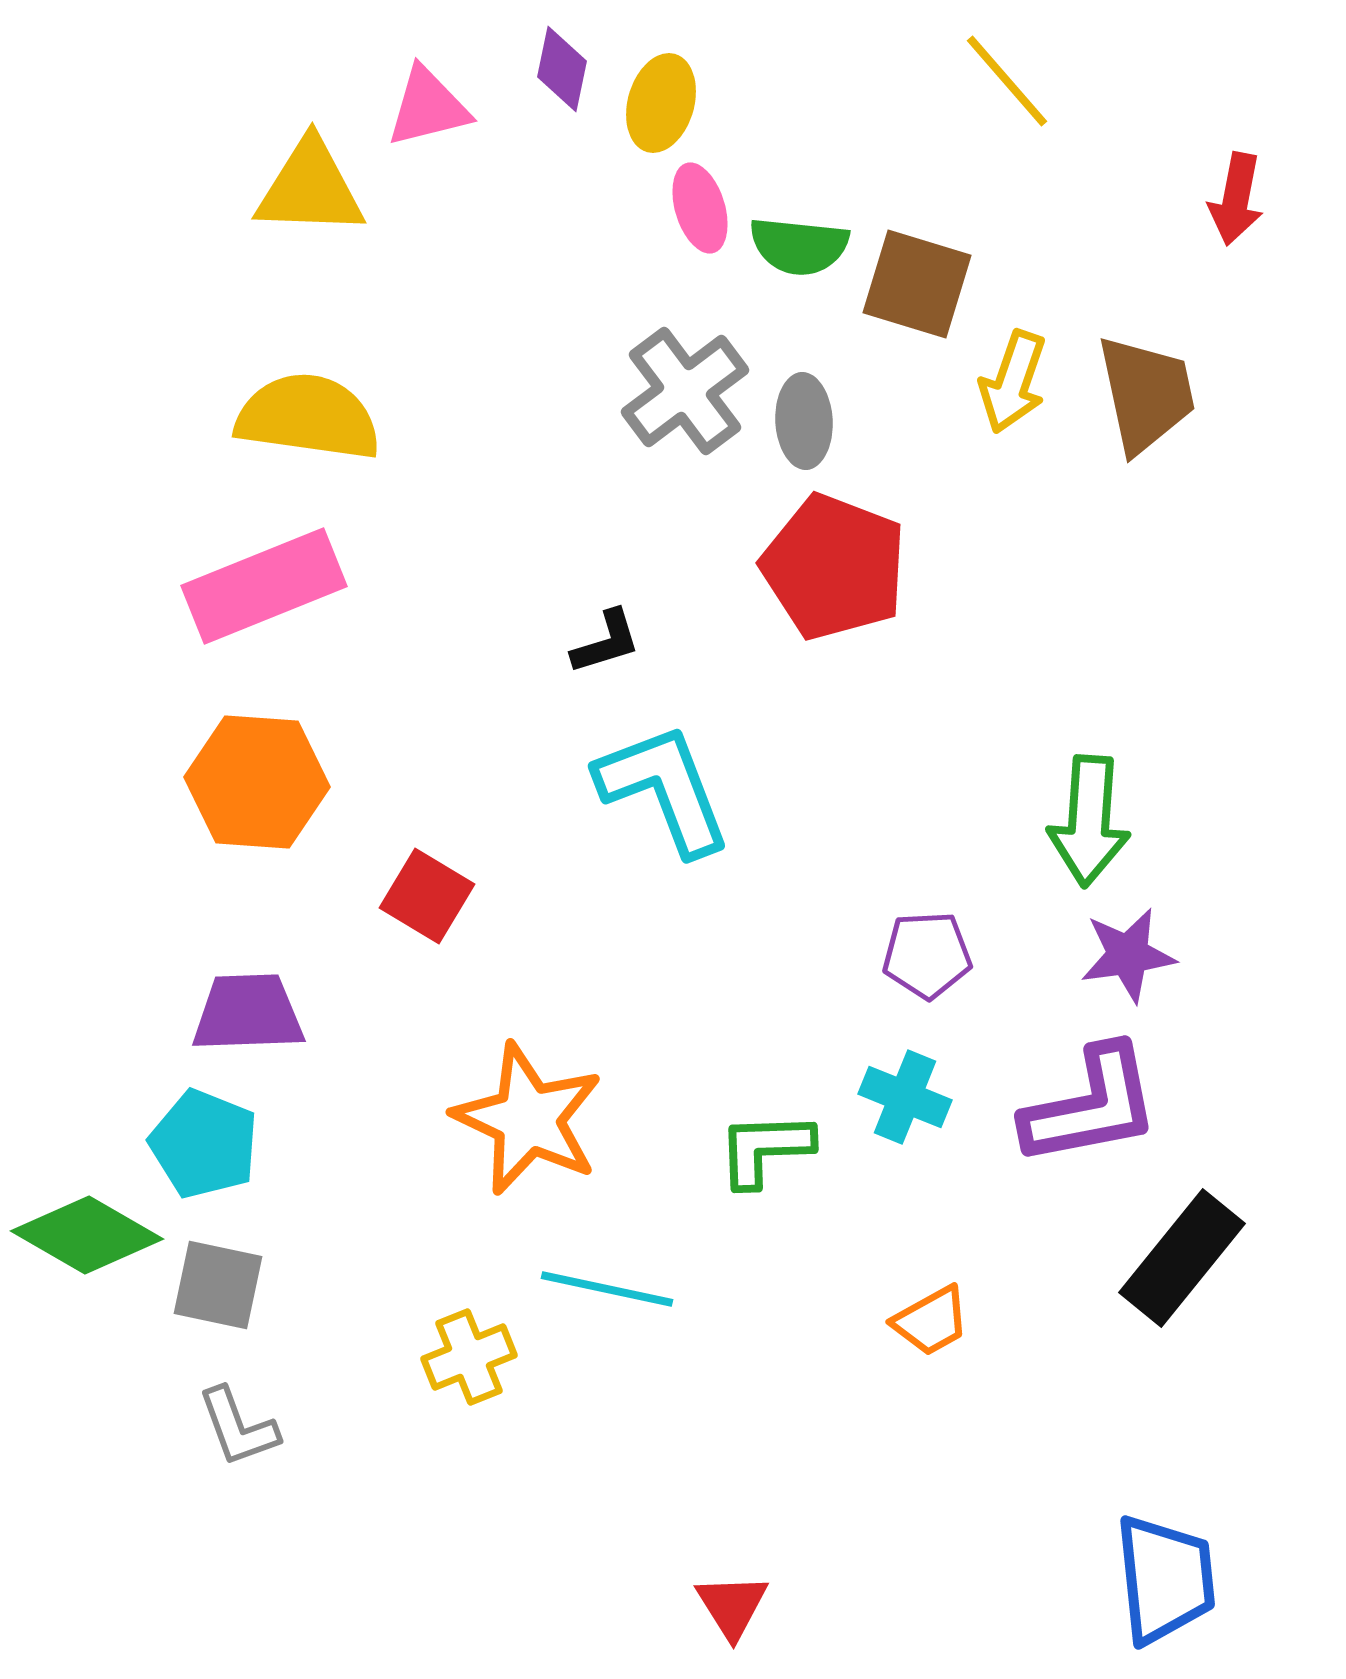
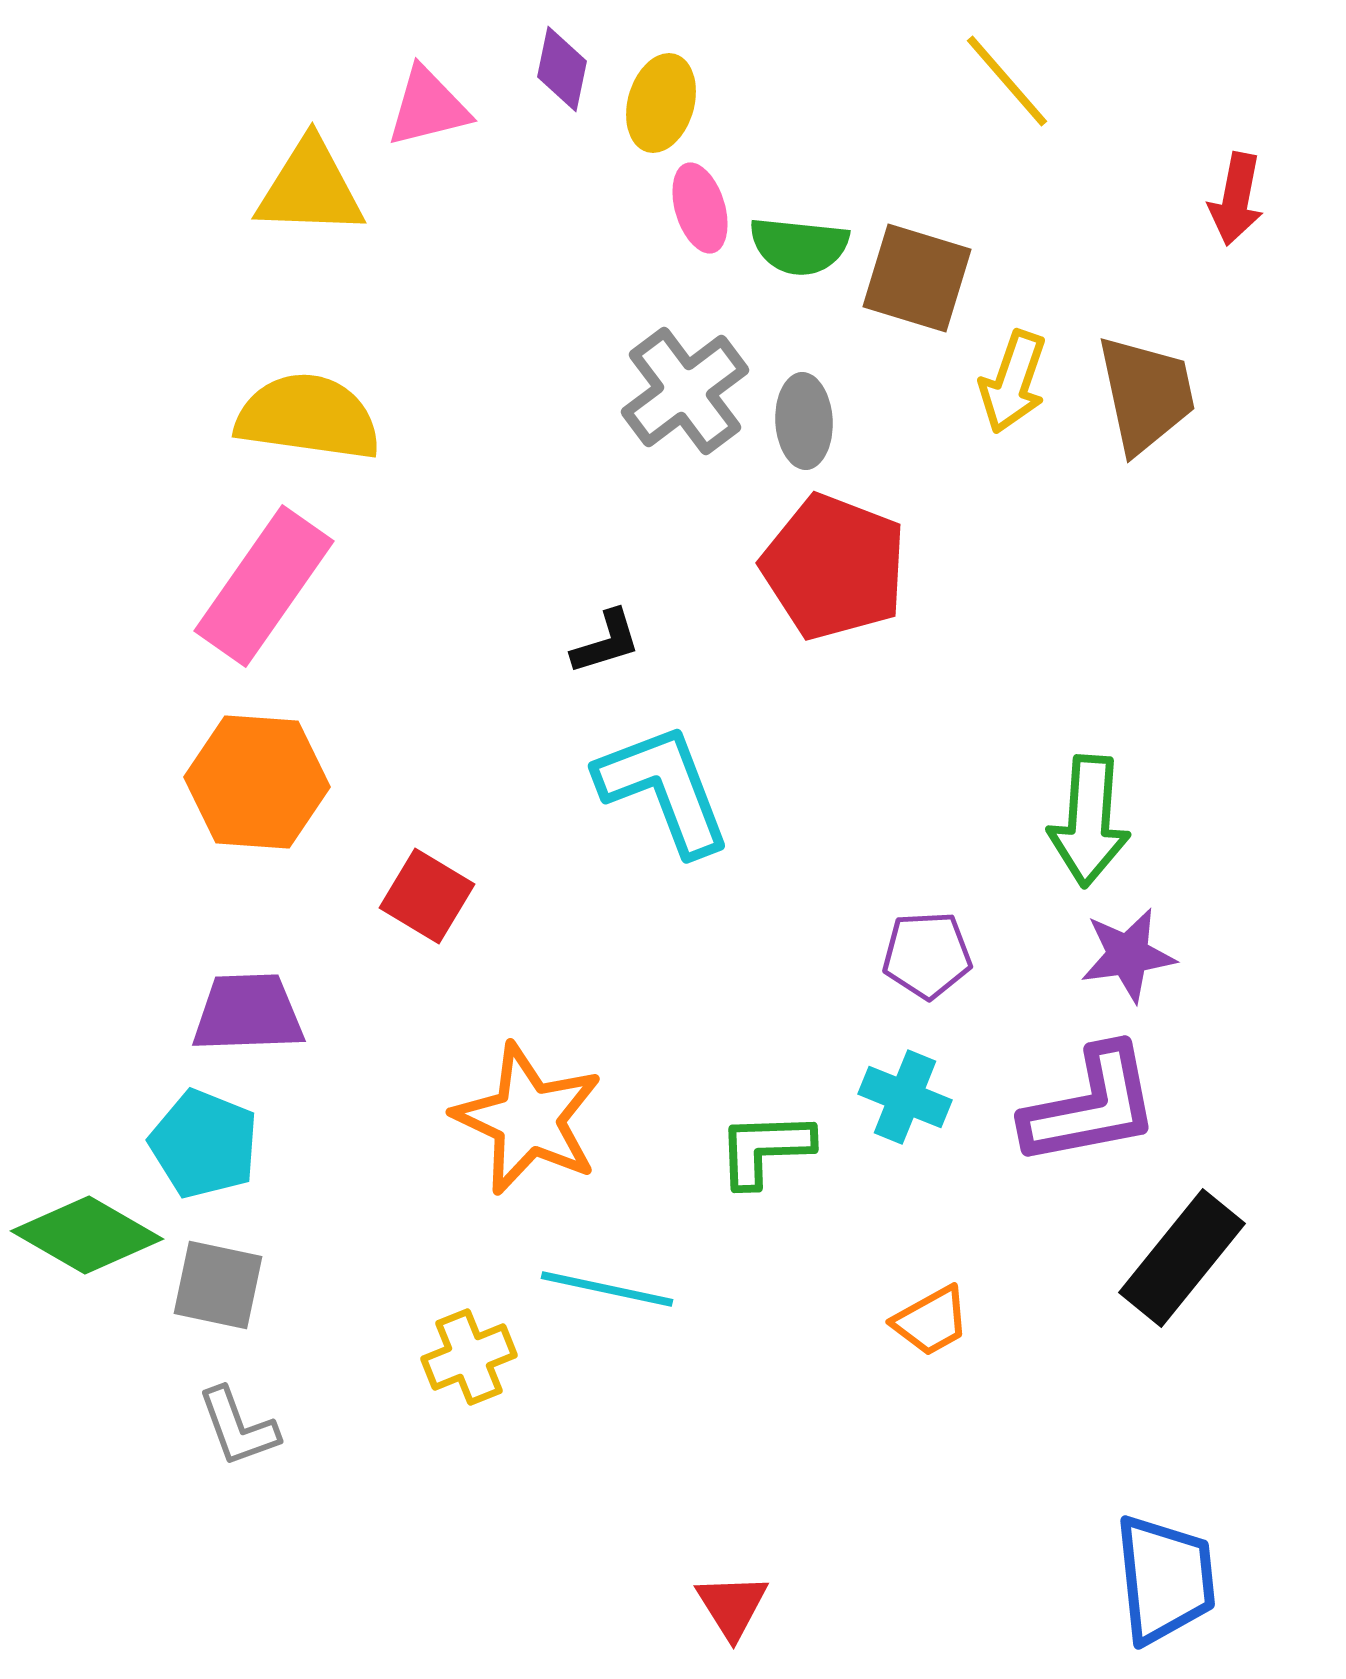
brown square: moved 6 px up
pink rectangle: rotated 33 degrees counterclockwise
